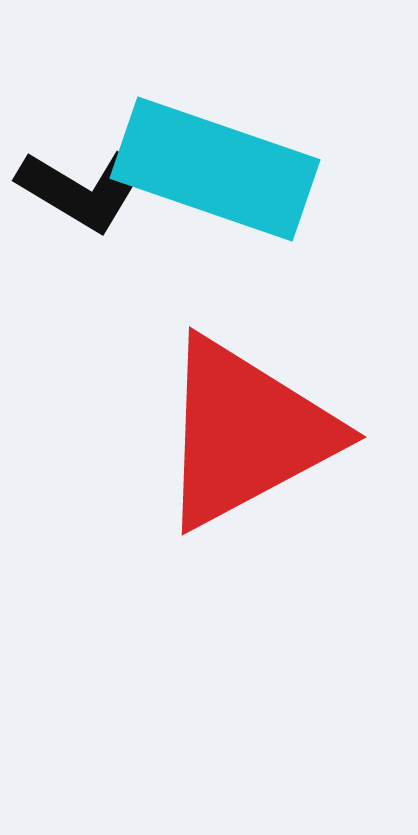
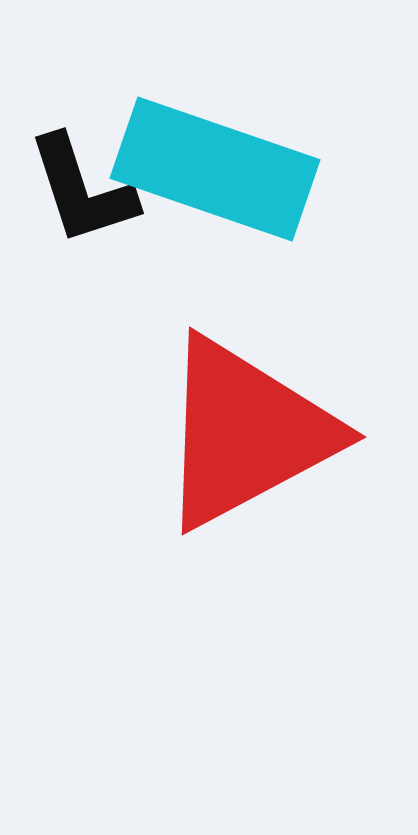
black L-shape: rotated 41 degrees clockwise
